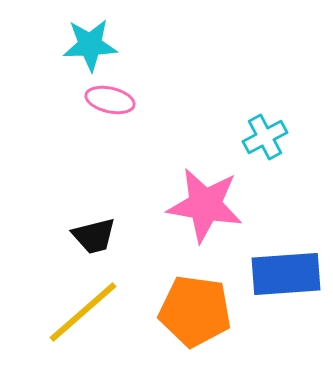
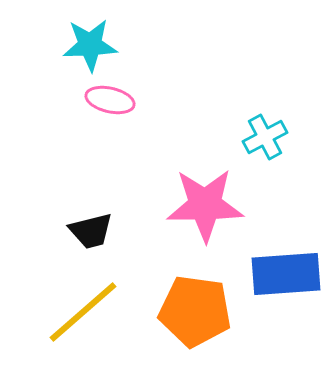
pink star: rotated 10 degrees counterclockwise
black trapezoid: moved 3 px left, 5 px up
